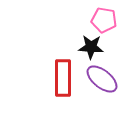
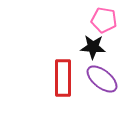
black star: moved 2 px right
